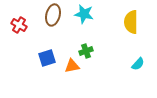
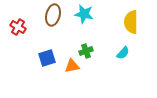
red cross: moved 1 px left, 2 px down
cyan semicircle: moved 15 px left, 11 px up
